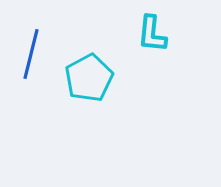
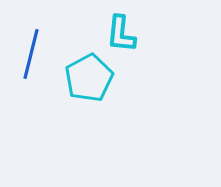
cyan L-shape: moved 31 px left
